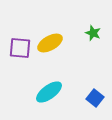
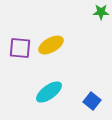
green star: moved 8 px right, 21 px up; rotated 21 degrees counterclockwise
yellow ellipse: moved 1 px right, 2 px down
blue square: moved 3 px left, 3 px down
